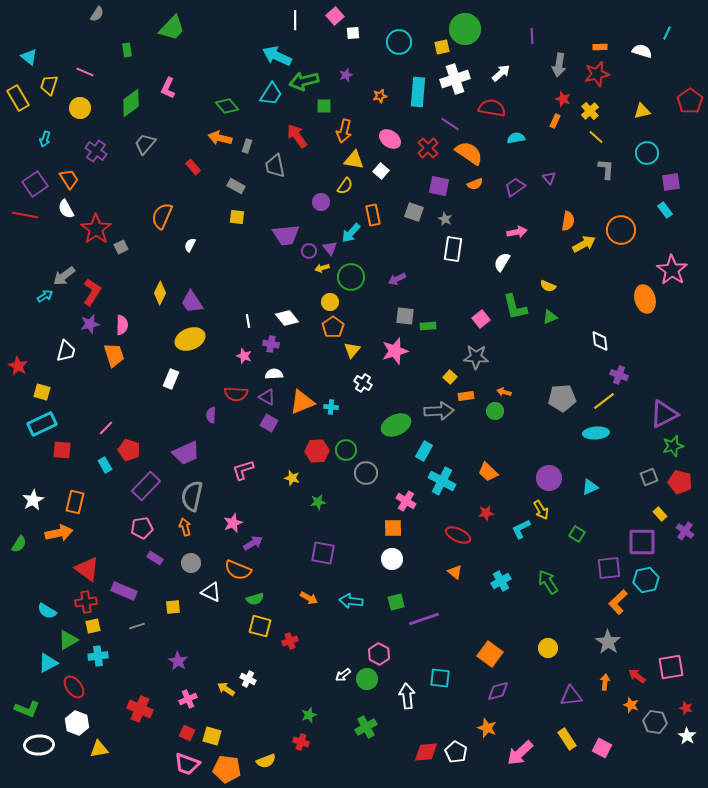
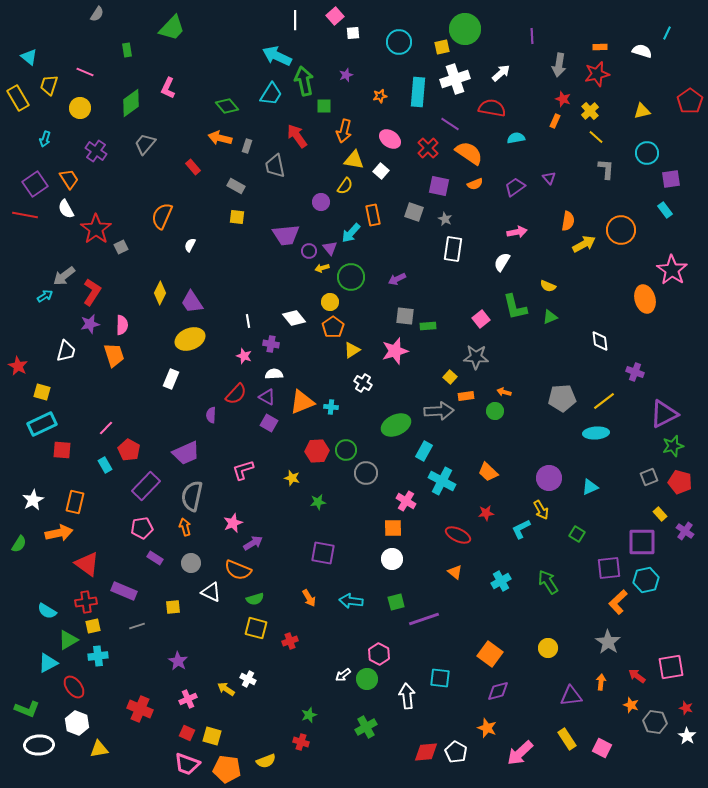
green arrow at (304, 81): rotated 92 degrees clockwise
purple square at (671, 182): moved 3 px up
white diamond at (287, 318): moved 7 px right
yellow triangle at (352, 350): rotated 18 degrees clockwise
purple cross at (619, 375): moved 16 px right, 3 px up
red semicircle at (236, 394): rotated 50 degrees counterclockwise
red pentagon at (129, 450): rotated 10 degrees clockwise
red triangle at (87, 569): moved 5 px up
orange arrow at (309, 598): rotated 30 degrees clockwise
yellow square at (260, 626): moved 4 px left, 2 px down
orange arrow at (605, 682): moved 4 px left
